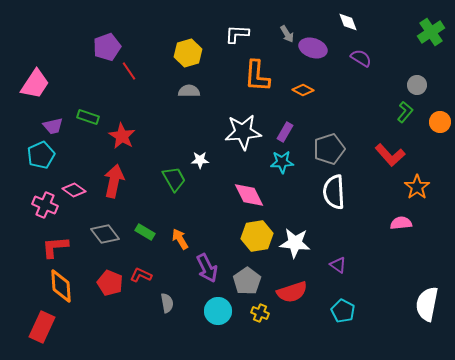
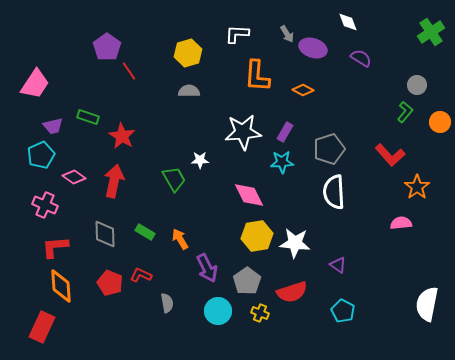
purple pentagon at (107, 47): rotated 16 degrees counterclockwise
pink diamond at (74, 190): moved 13 px up
gray diamond at (105, 234): rotated 36 degrees clockwise
